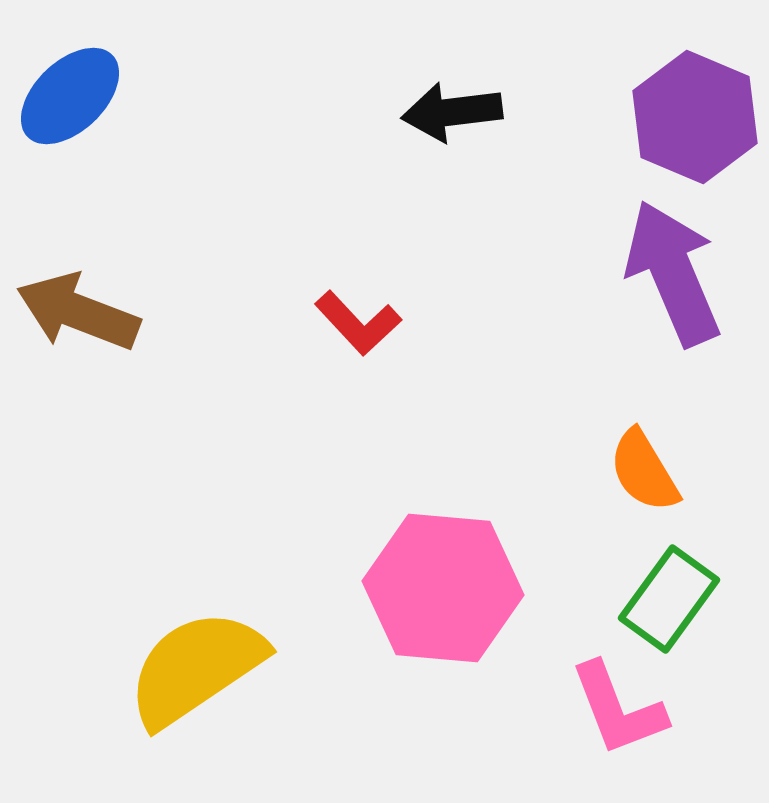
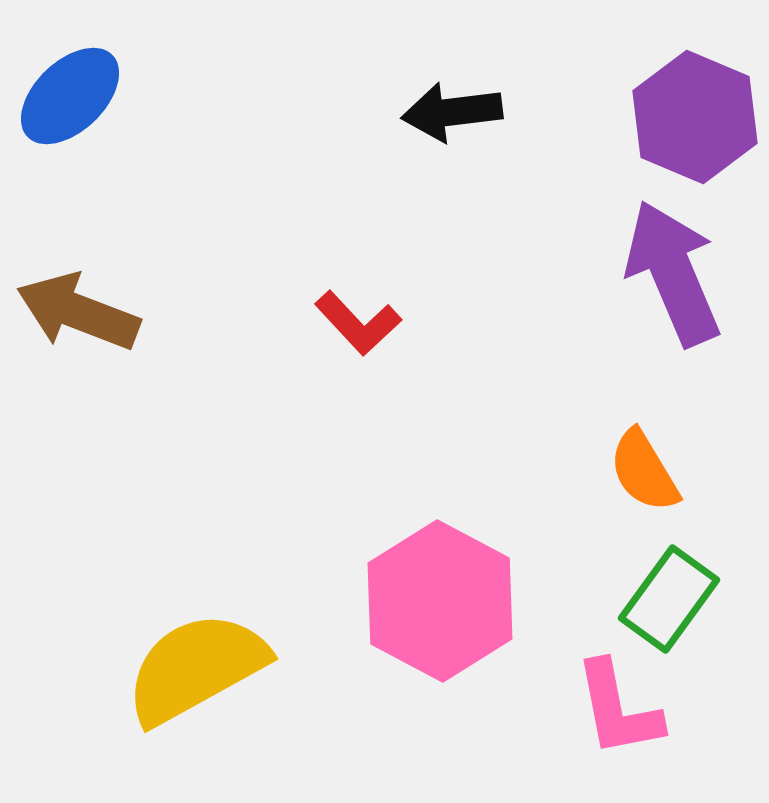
pink hexagon: moved 3 px left, 13 px down; rotated 23 degrees clockwise
yellow semicircle: rotated 5 degrees clockwise
pink L-shape: rotated 10 degrees clockwise
